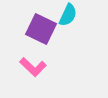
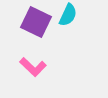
purple square: moved 5 px left, 7 px up
